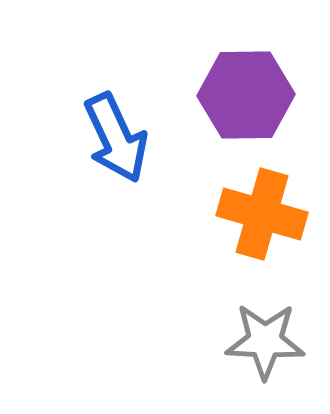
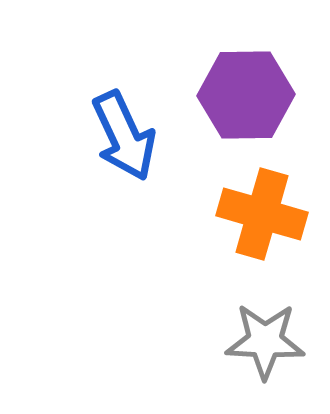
blue arrow: moved 8 px right, 2 px up
